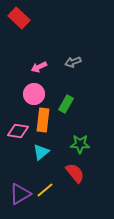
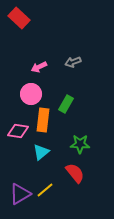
pink circle: moved 3 px left
